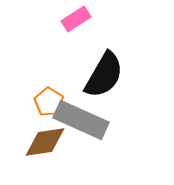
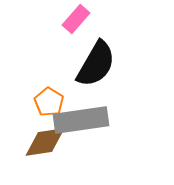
pink rectangle: rotated 16 degrees counterclockwise
black semicircle: moved 8 px left, 11 px up
gray rectangle: rotated 32 degrees counterclockwise
